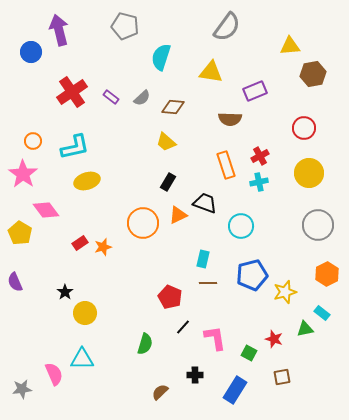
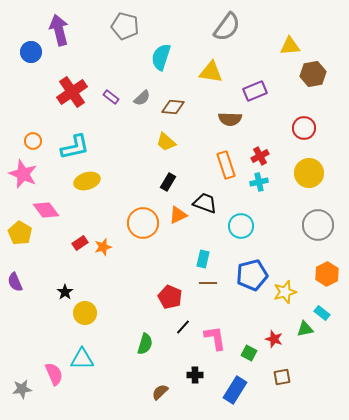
pink star at (23, 174): rotated 12 degrees counterclockwise
